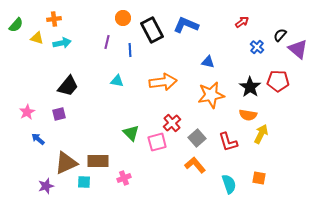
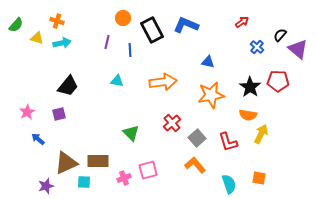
orange cross: moved 3 px right, 2 px down; rotated 24 degrees clockwise
pink square: moved 9 px left, 28 px down
